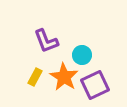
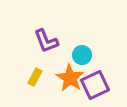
orange star: moved 6 px right, 1 px down
